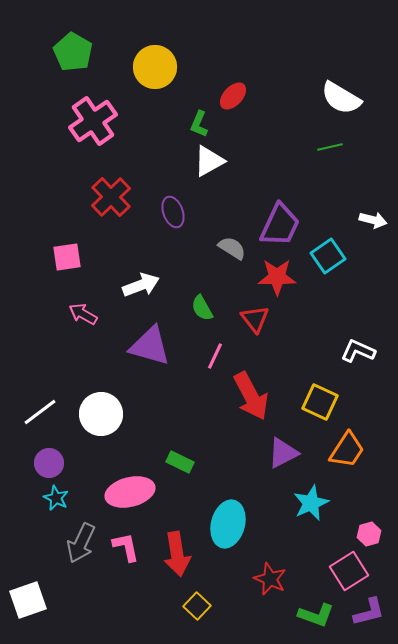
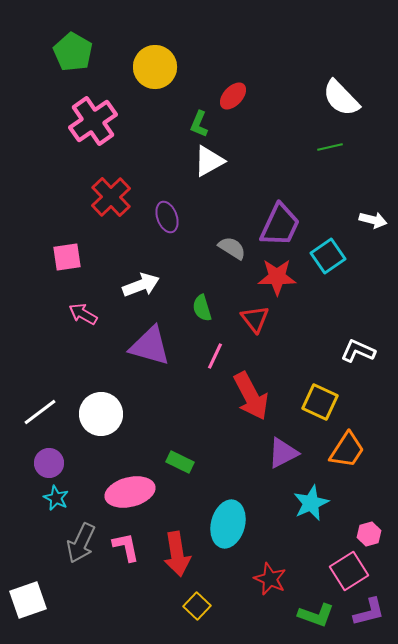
white semicircle at (341, 98): rotated 15 degrees clockwise
purple ellipse at (173, 212): moved 6 px left, 5 px down
green semicircle at (202, 308): rotated 12 degrees clockwise
